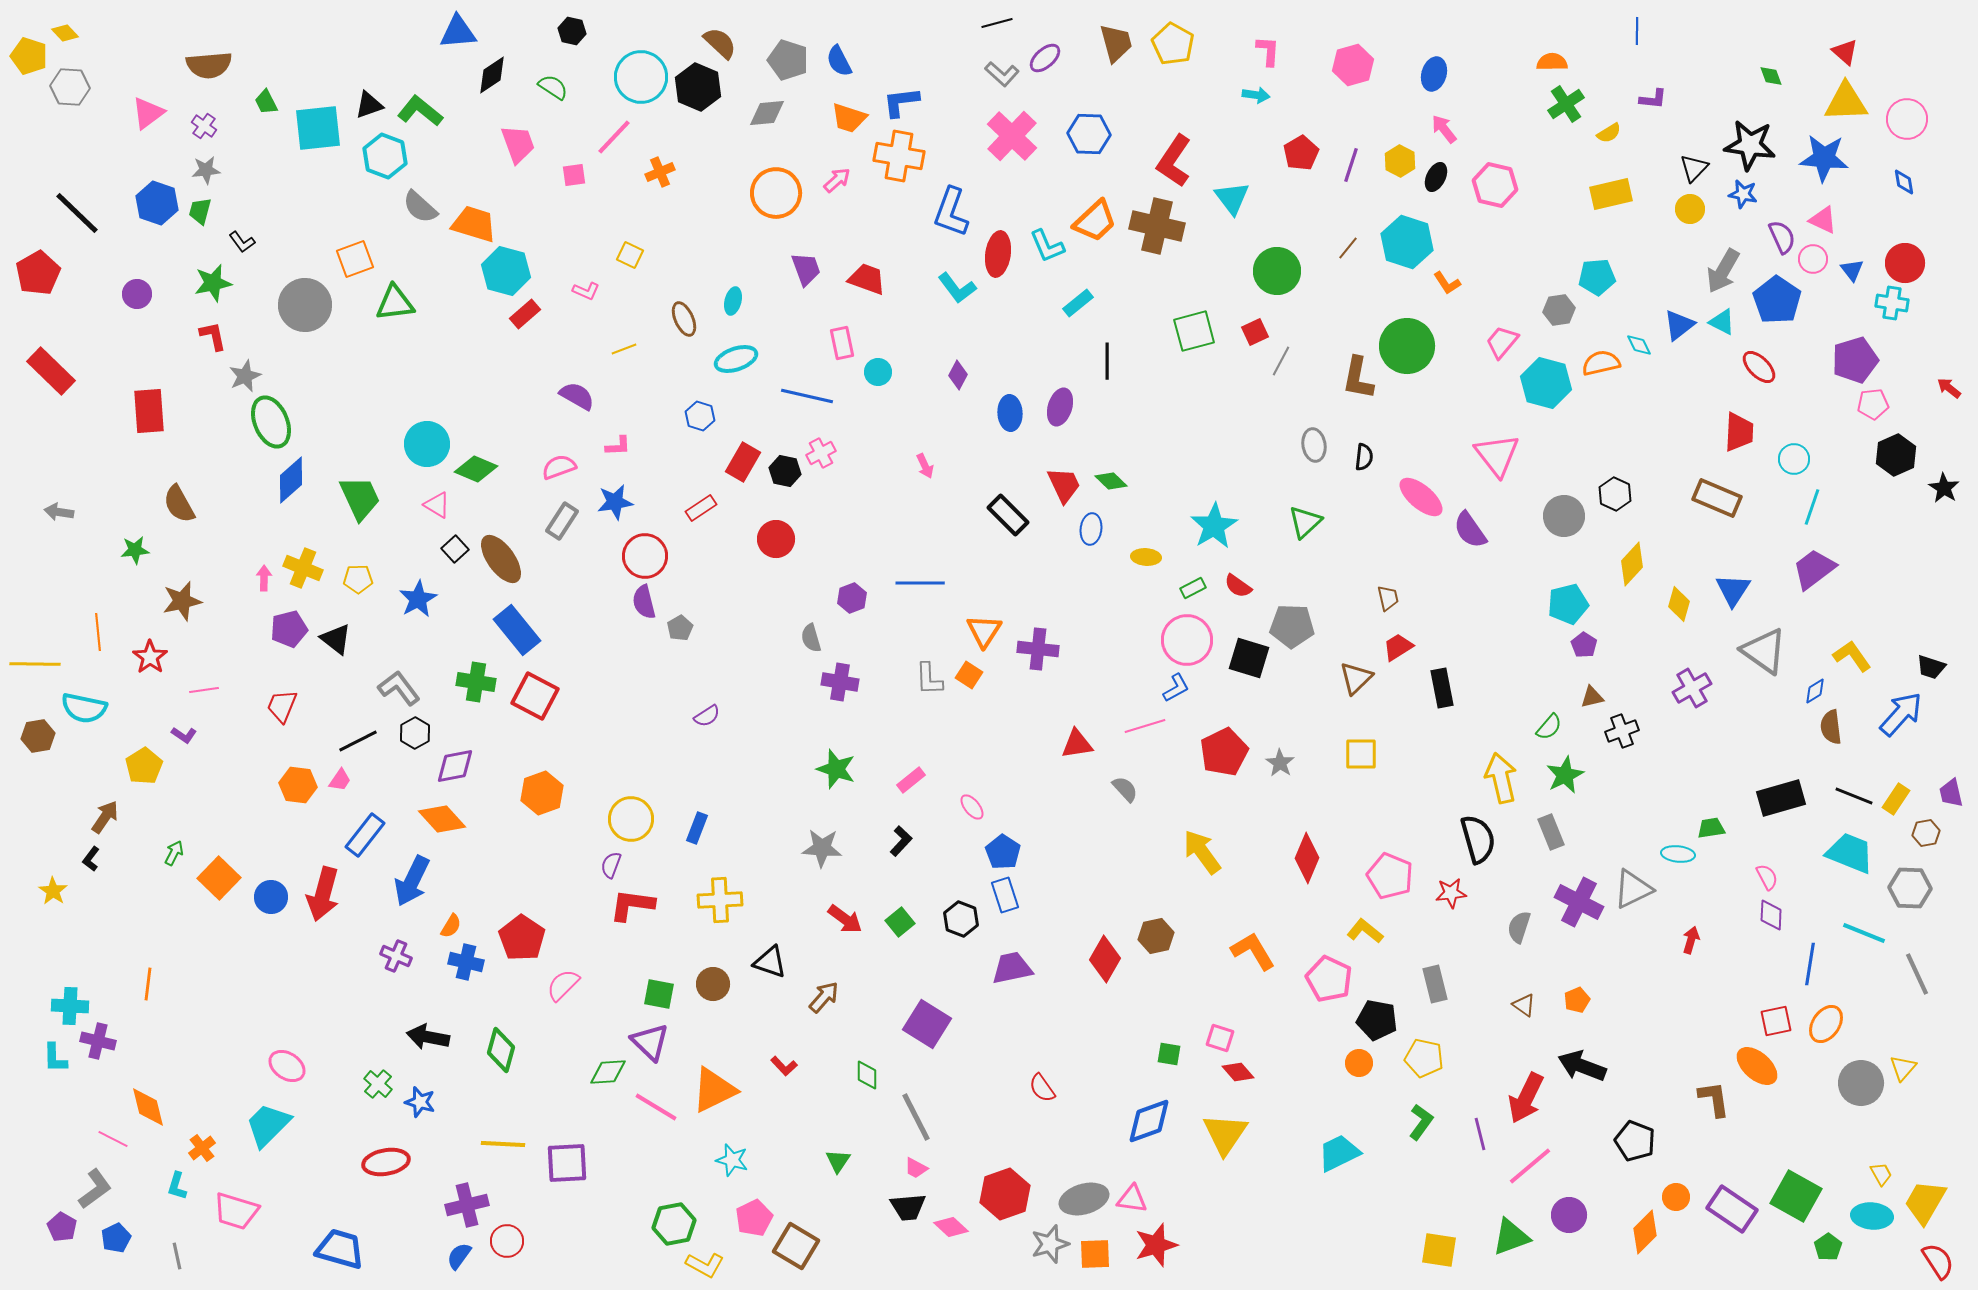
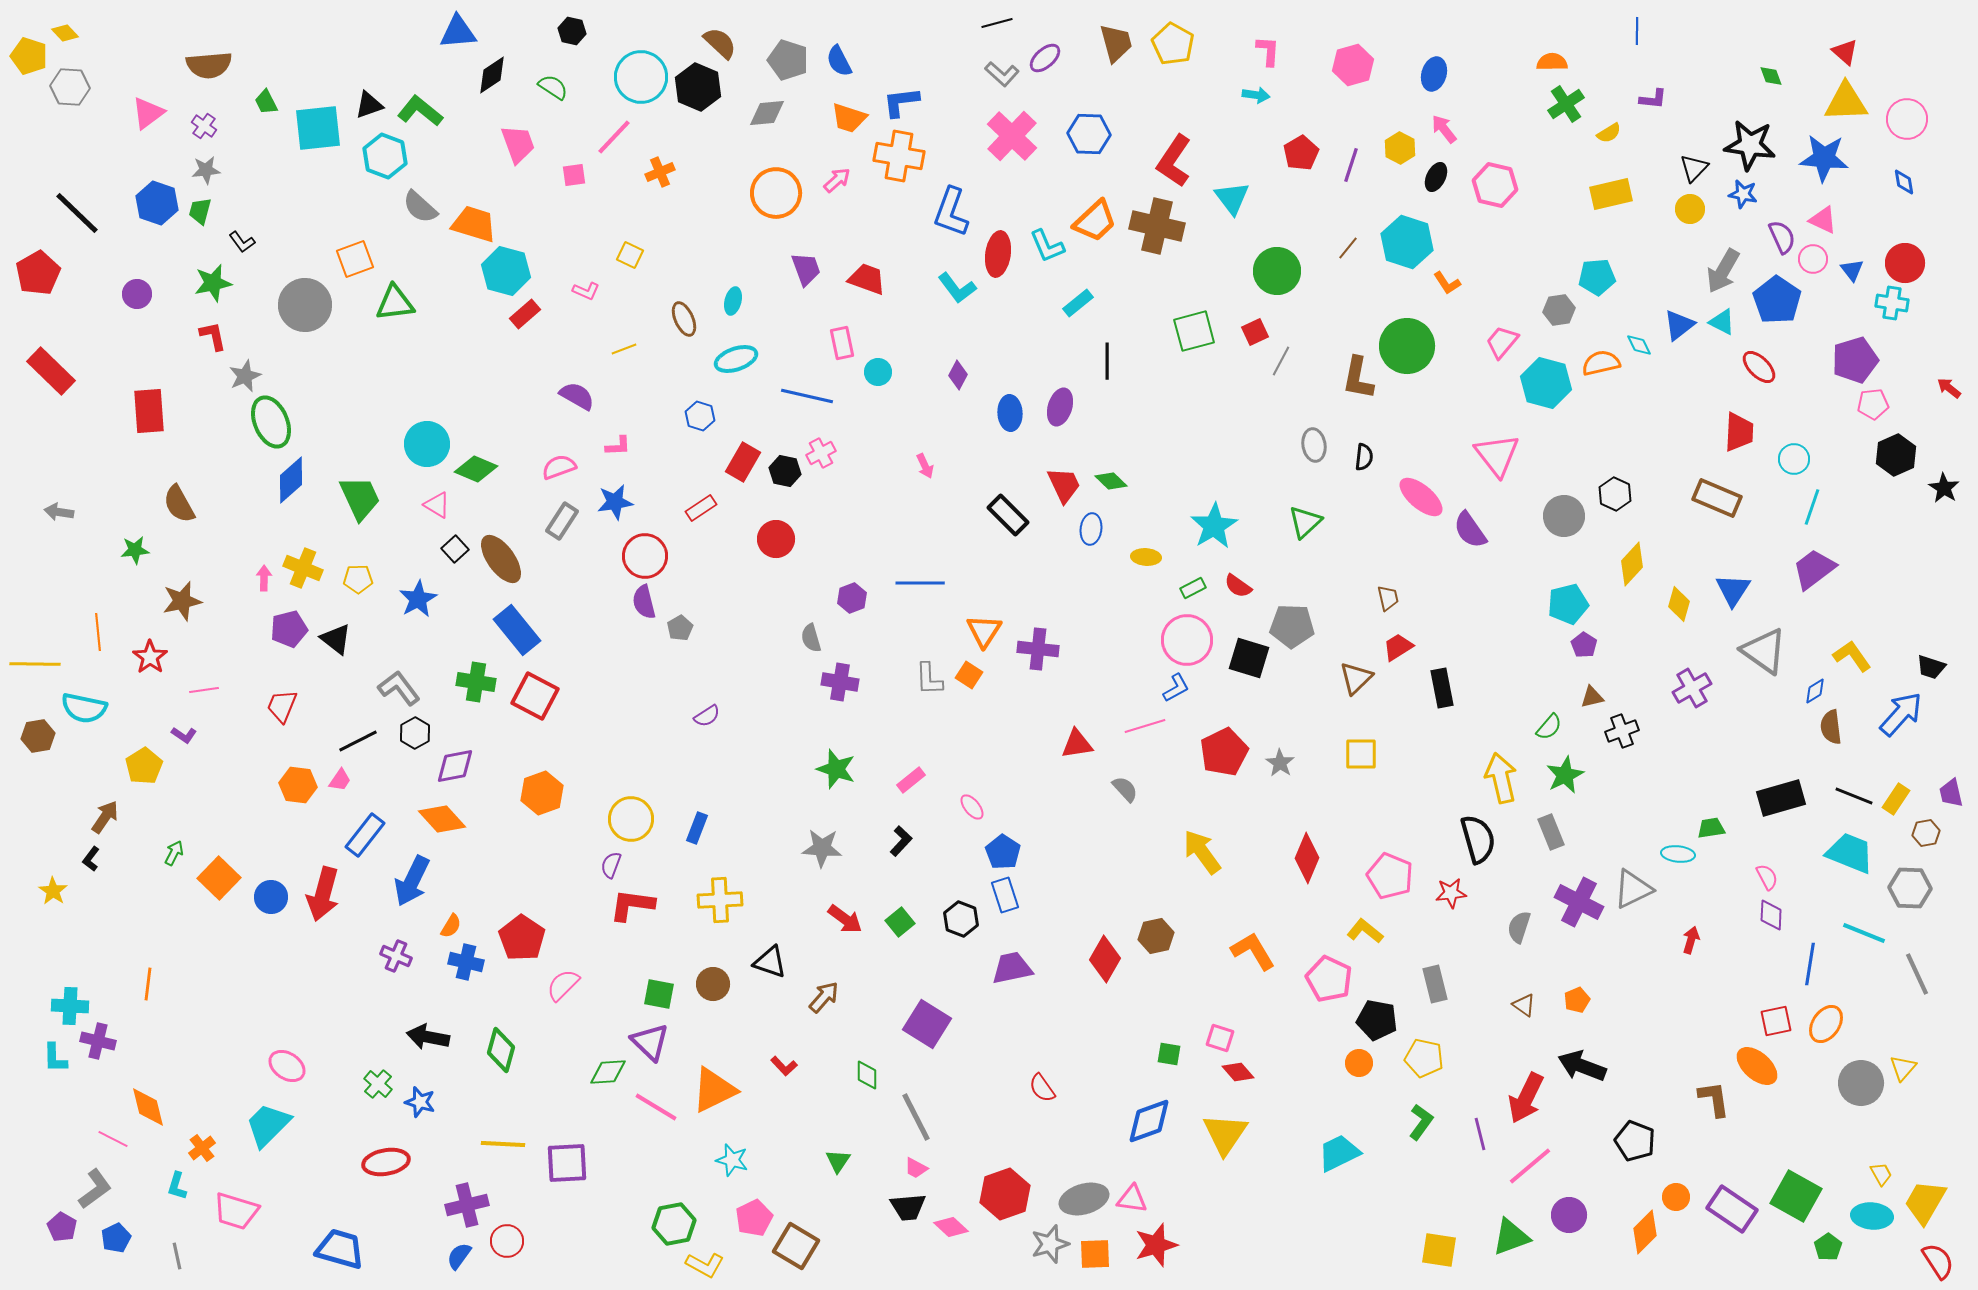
yellow hexagon at (1400, 161): moved 13 px up
